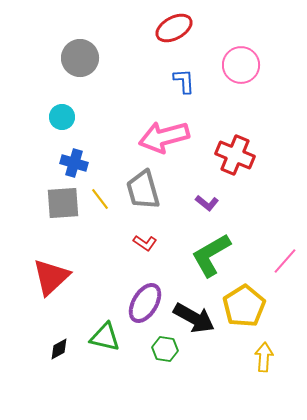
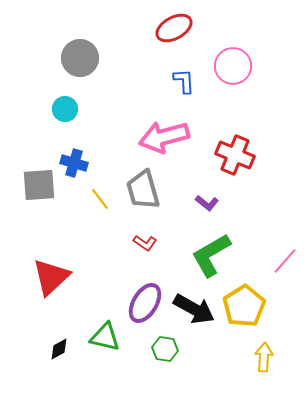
pink circle: moved 8 px left, 1 px down
cyan circle: moved 3 px right, 8 px up
gray square: moved 24 px left, 18 px up
black arrow: moved 9 px up
